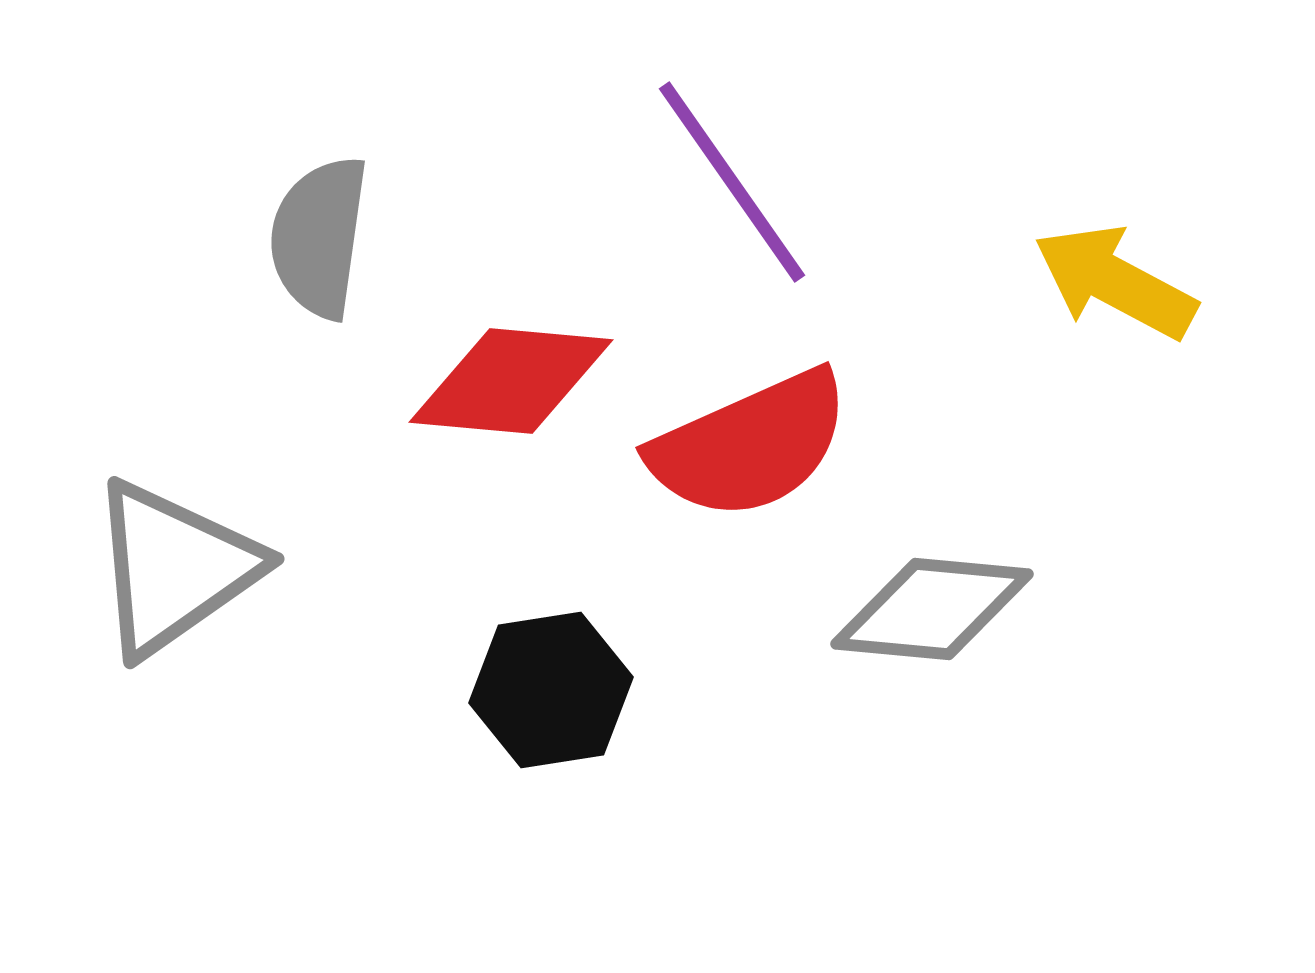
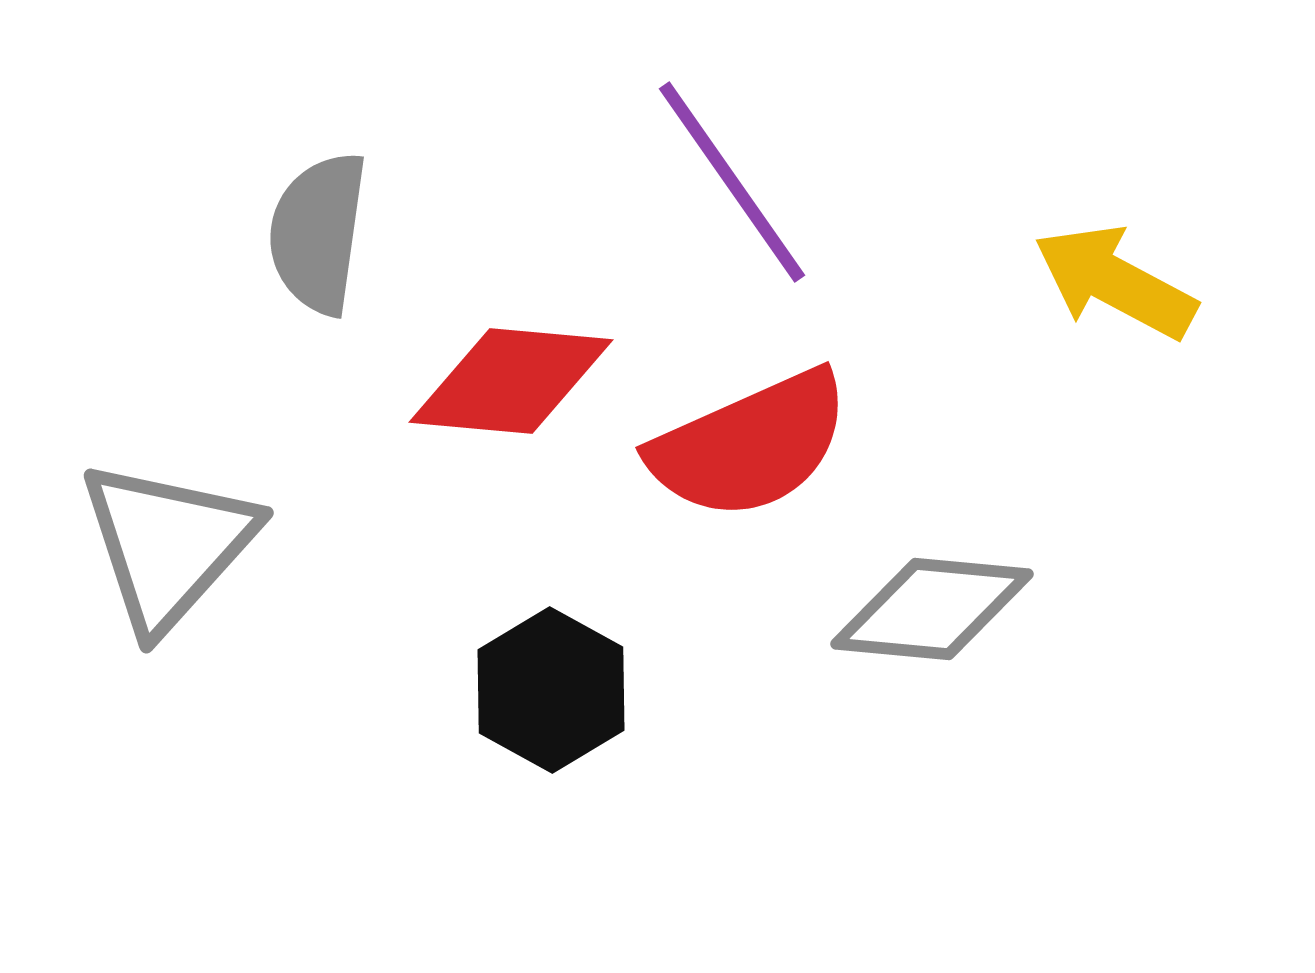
gray semicircle: moved 1 px left, 4 px up
gray triangle: moved 6 px left, 23 px up; rotated 13 degrees counterclockwise
black hexagon: rotated 22 degrees counterclockwise
